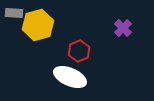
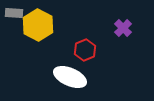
yellow hexagon: rotated 16 degrees counterclockwise
red hexagon: moved 6 px right, 1 px up
